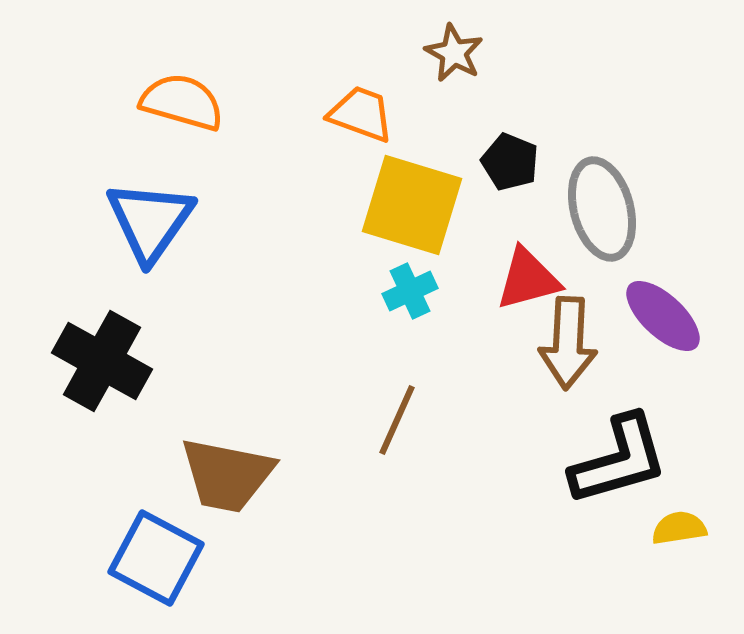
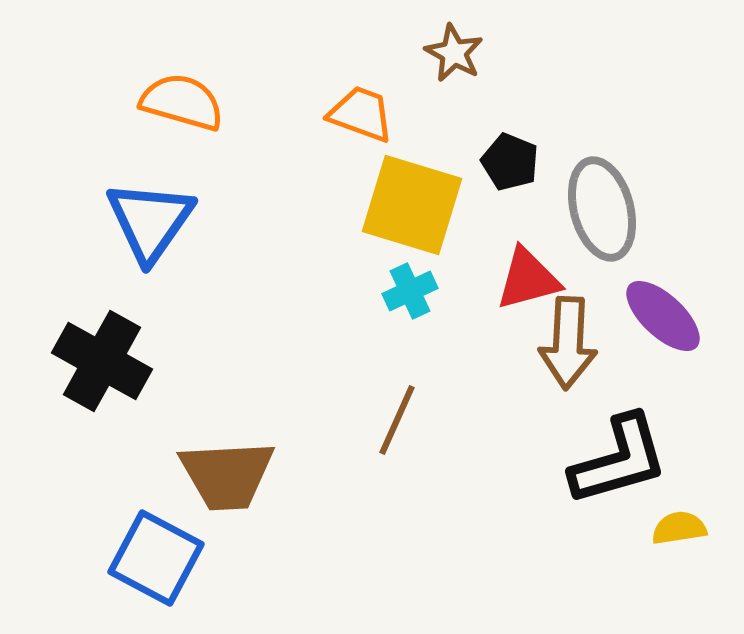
brown trapezoid: rotated 14 degrees counterclockwise
